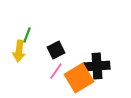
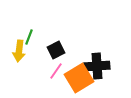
green line: moved 2 px right, 2 px down
